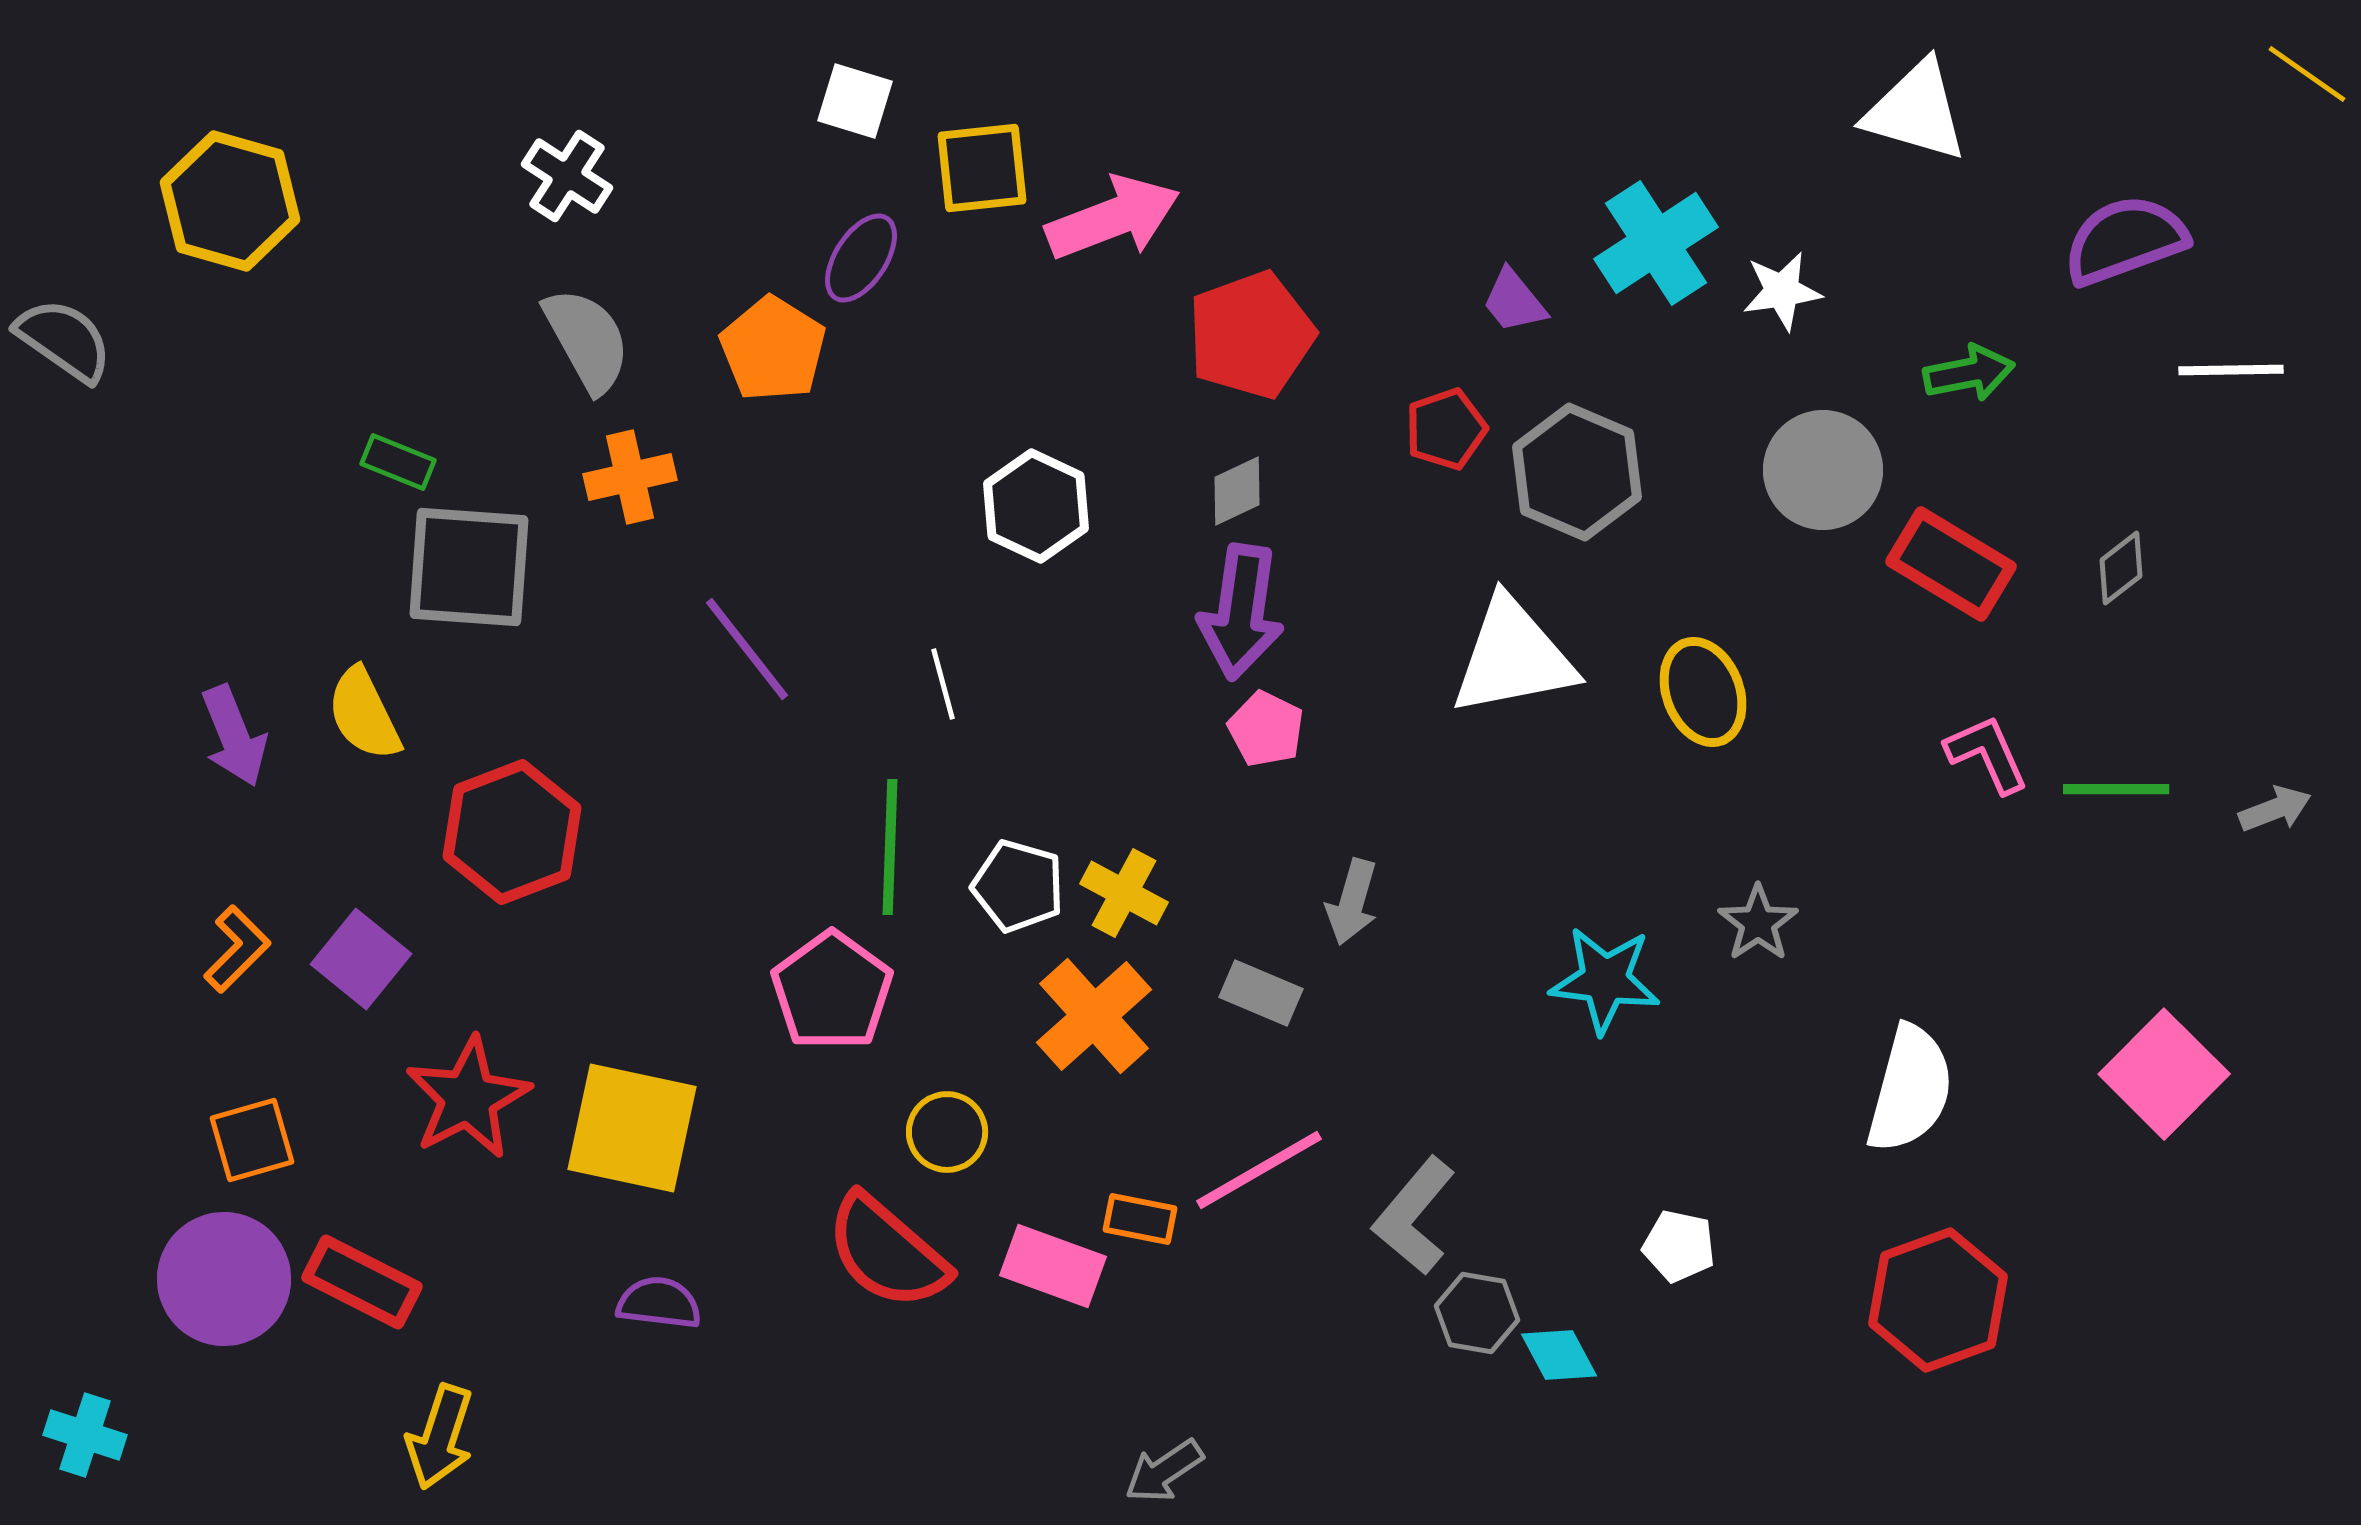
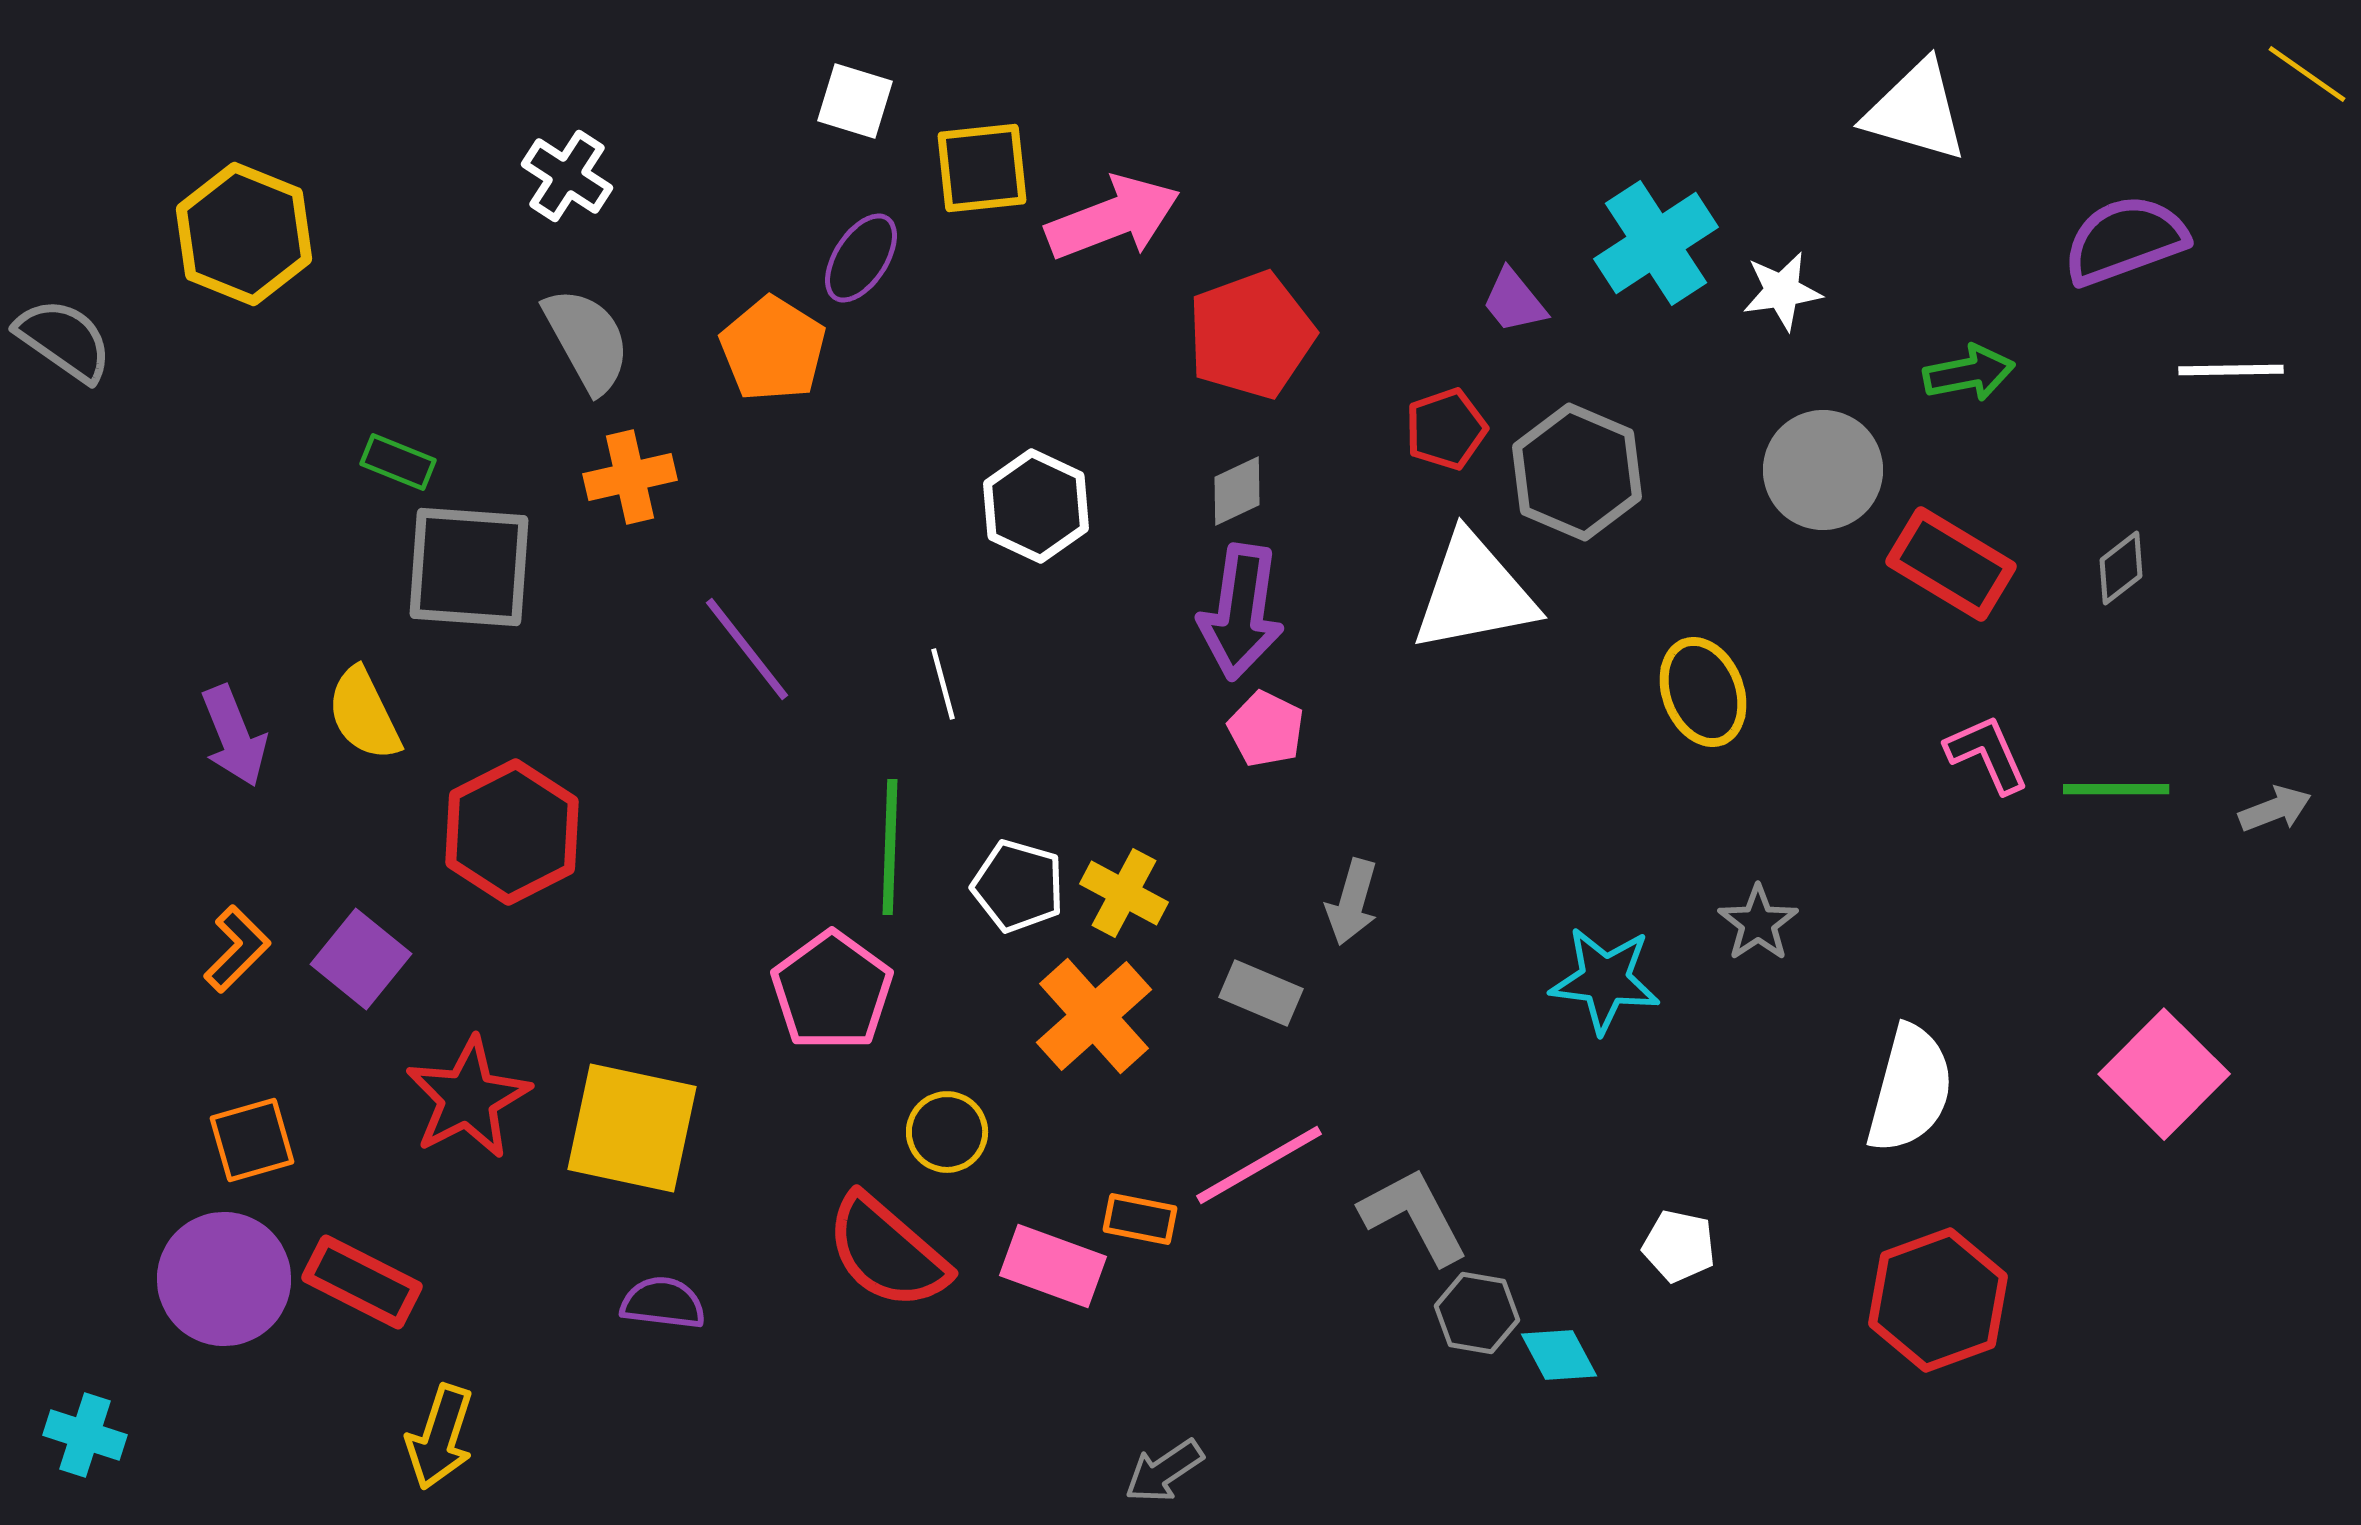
yellow hexagon at (230, 201): moved 14 px right, 33 px down; rotated 6 degrees clockwise
white triangle at (1513, 657): moved 39 px left, 64 px up
red hexagon at (512, 832): rotated 6 degrees counterclockwise
pink line at (1259, 1170): moved 5 px up
gray L-shape at (1414, 1216): rotated 112 degrees clockwise
purple semicircle at (659, 1303): moved 4 px right
